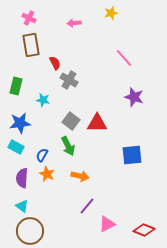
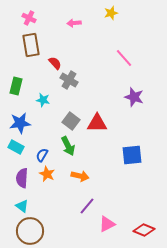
red semicircle: rotated 16 degrees counterclockwise
